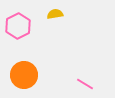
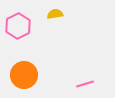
pink line: rotated 48 degrees counterclockwise
